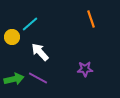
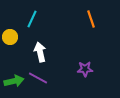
cyan line: moved 2 px right, 5 px up; rotated 24 degrees counterclockwise
yellow circle: moved 2 px left
white arrow: rotated 30 degrees clockwise
green arrow: moved 2 px down
